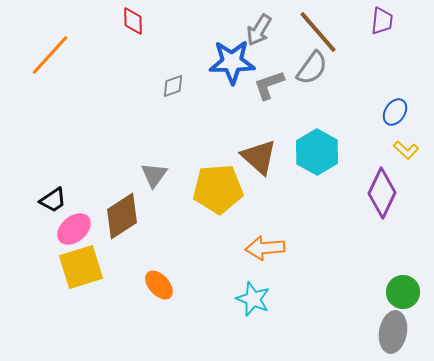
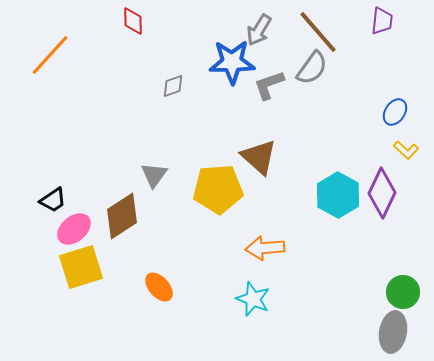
cyan hexagon: moved 21 px right, 43 px down
orange ellipse: moved 2 px down
